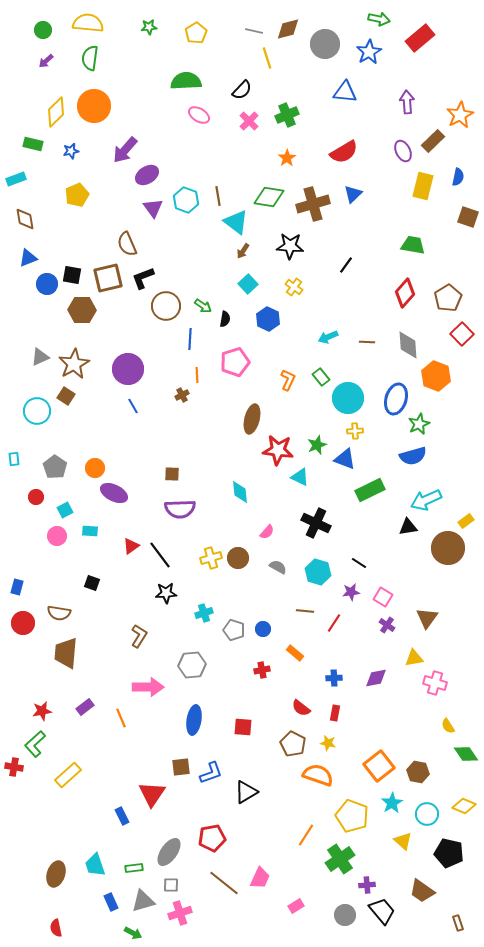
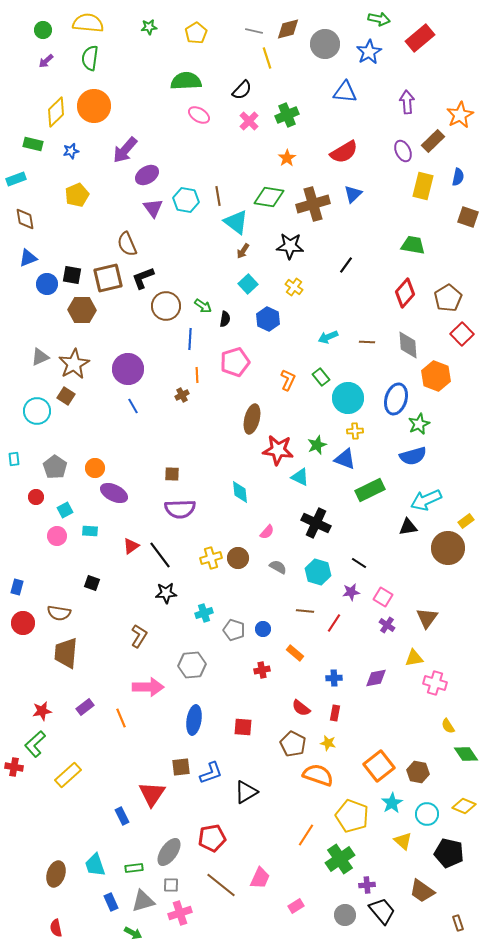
cyan hexagon at (186, 200): rotated 10 degrees counterclockwise
brown line at (224, 883): moved 3 px left, 2 px down
